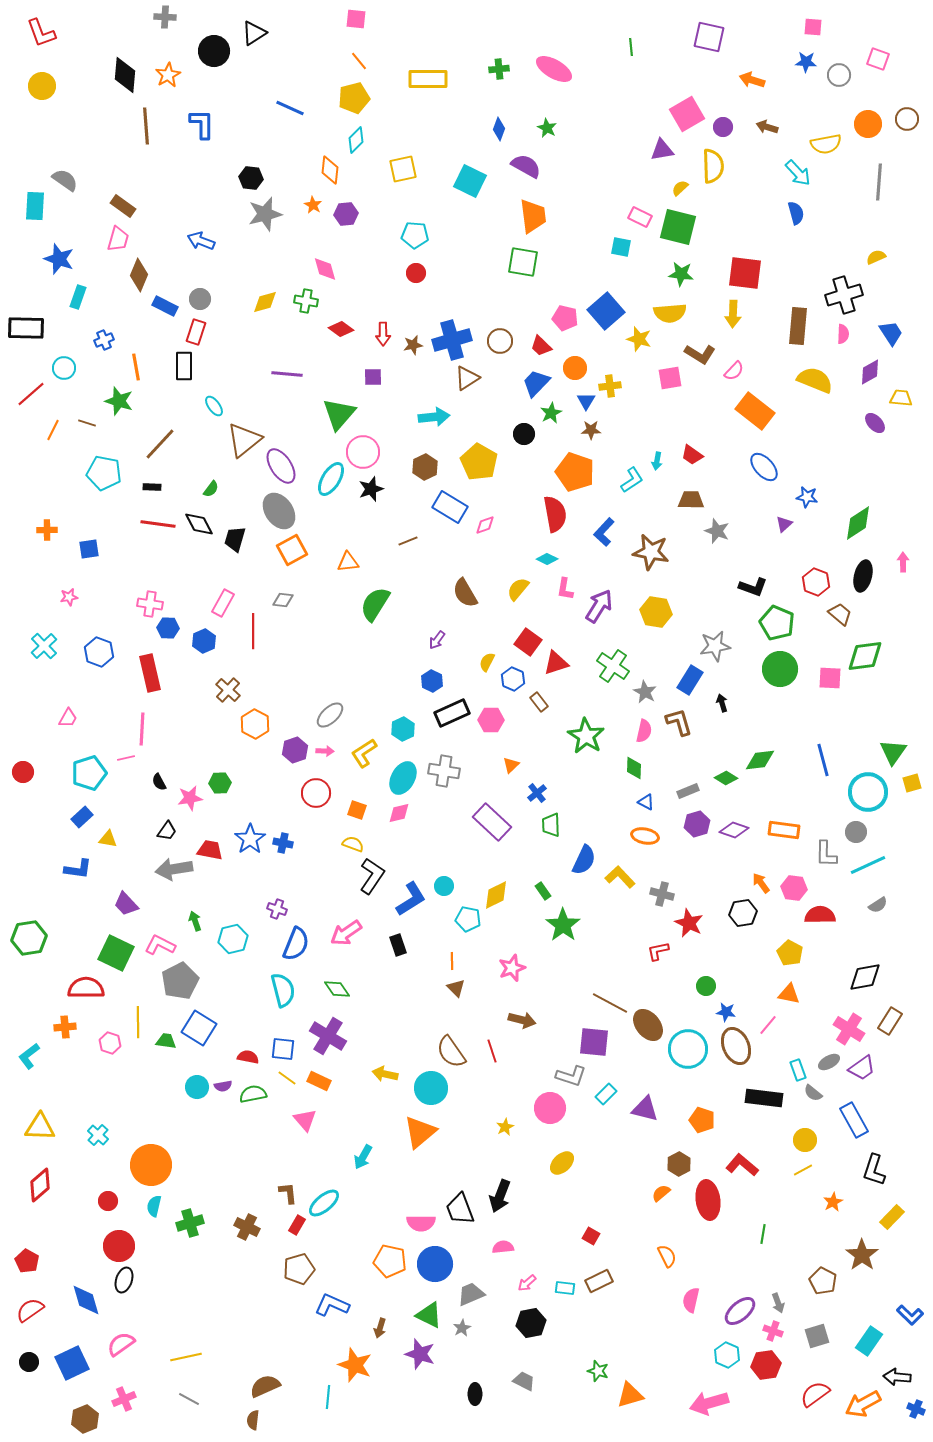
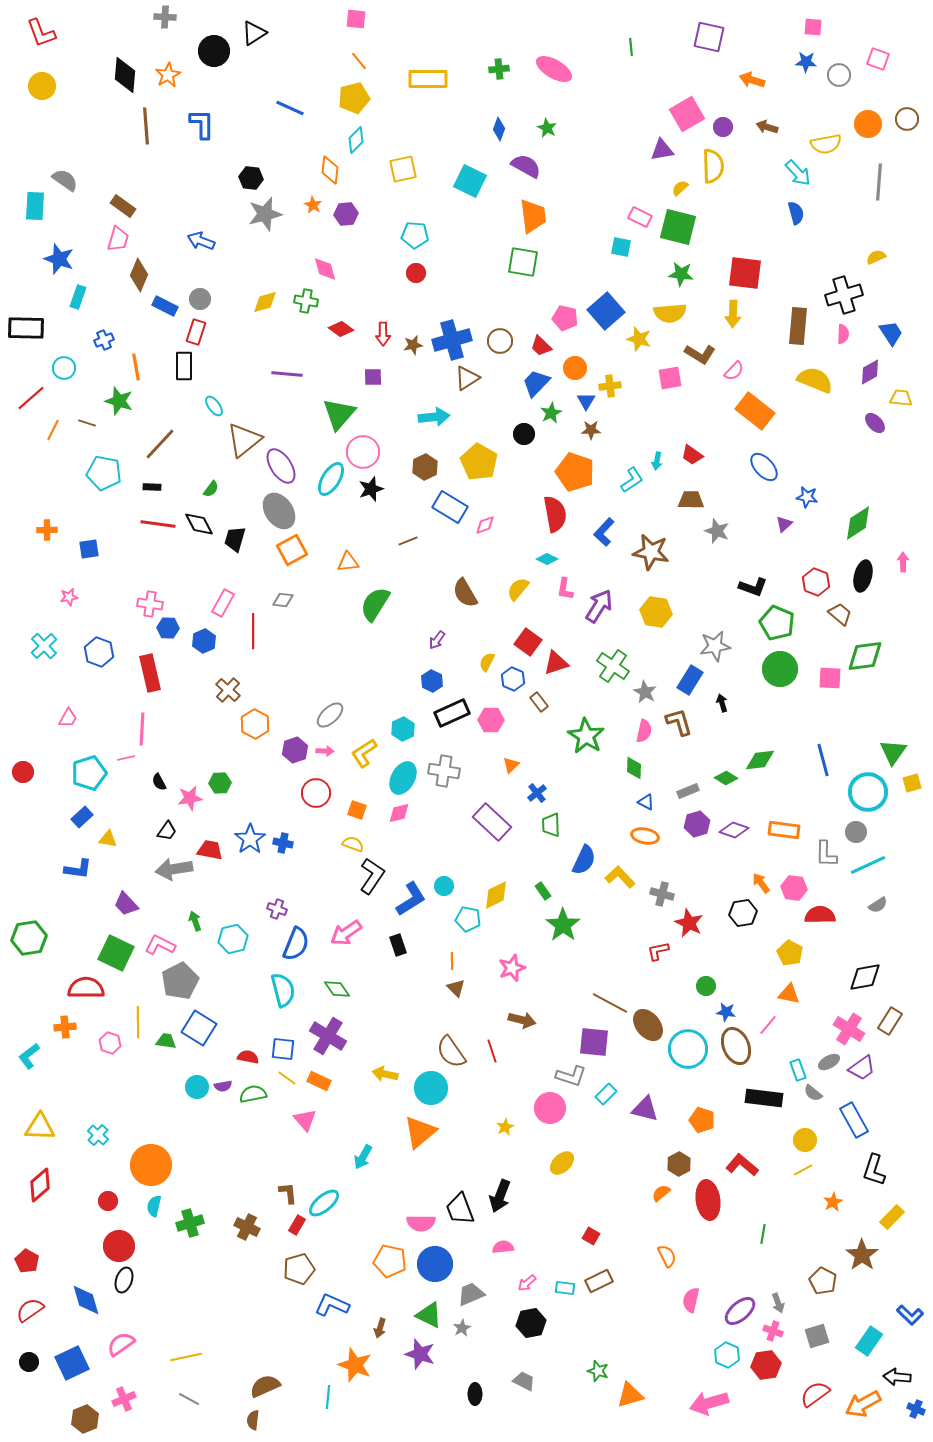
red line at (31, 394): moved 4 px down
